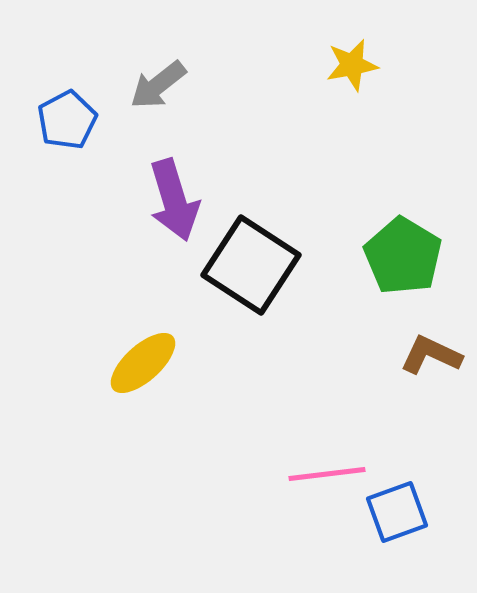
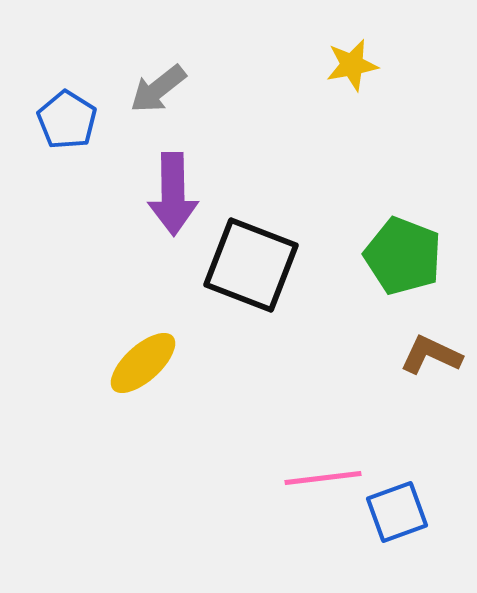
gray arrow: moved 4 px down
blue pentagon: rotated 12 degrees counterclockwise
purple arrow: moved 1 px left, 6 px up; rotated 16 degrees clockwise
green pentagon: rotated 10 degrees counterclockwise
black square: rotated 12 degrees counterclockwise
pink line: moved 4 px left, 4 px down
